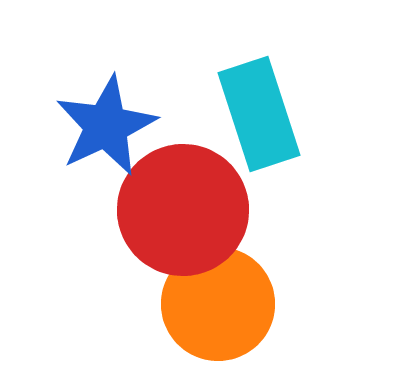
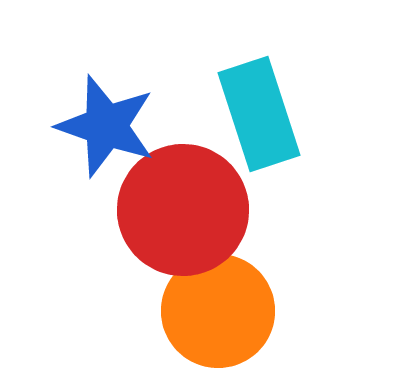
blue star: rotated 28 degrees counterclockwise
orange circle: moved 7 px down
